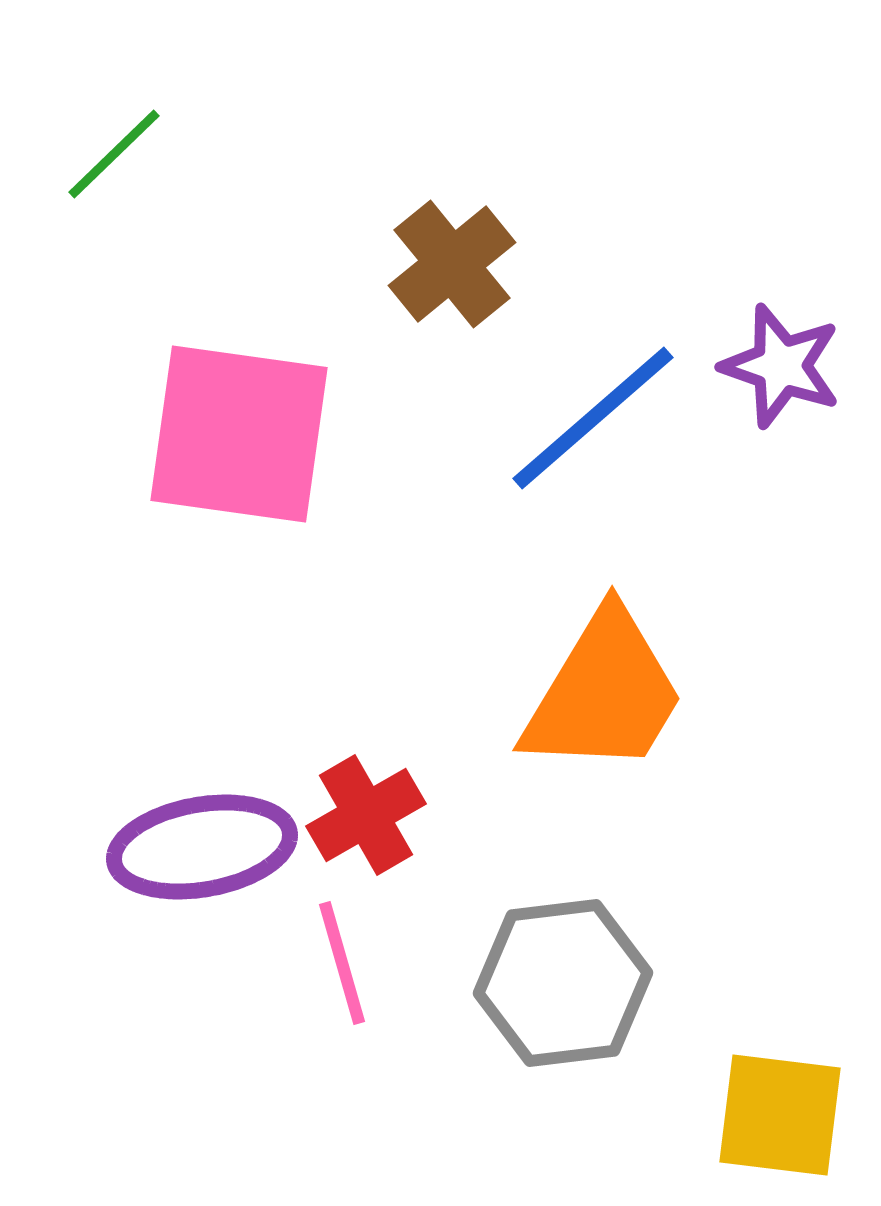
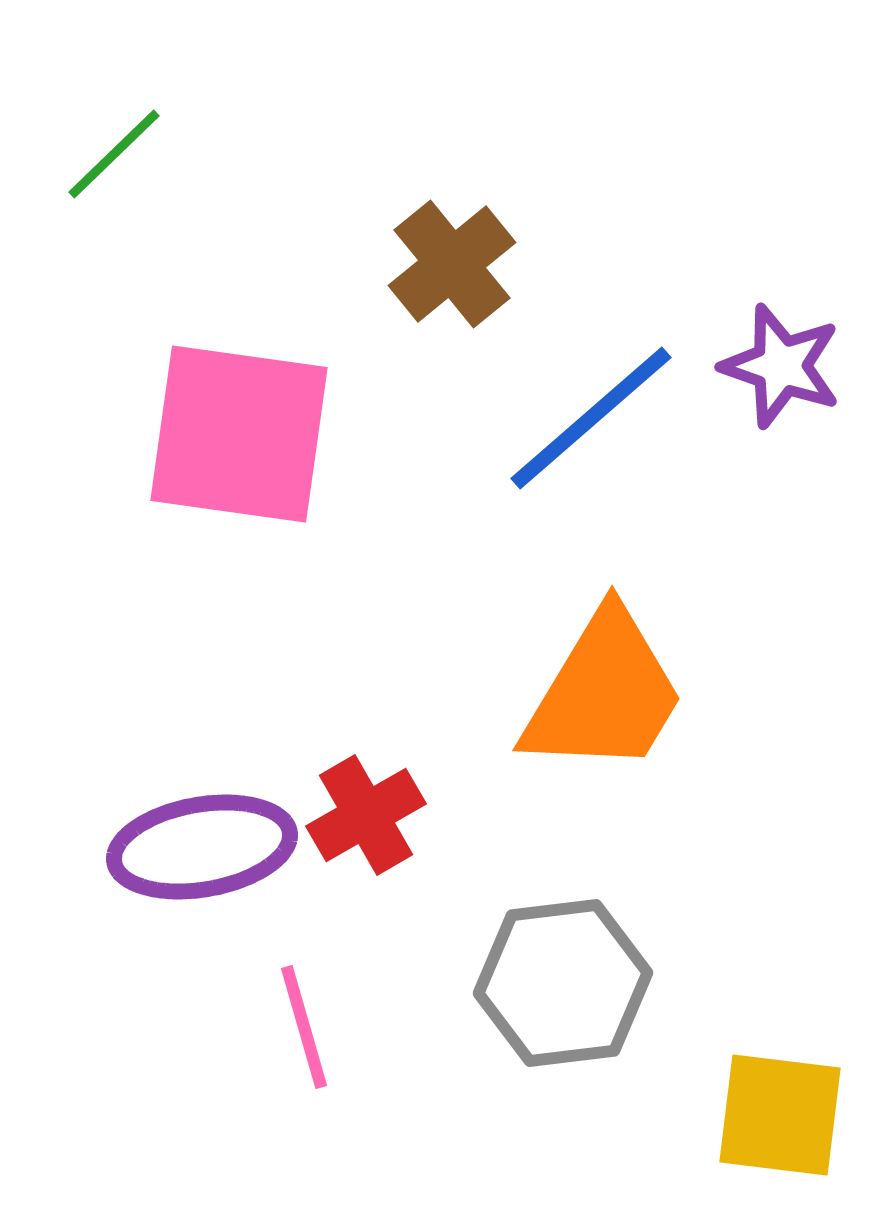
blue line: moved 2 px left
pink line: moved 38 px left, 64 px down
